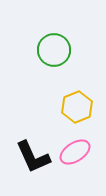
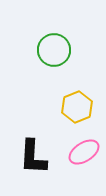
pink ellipse: moved 9 px right
black L-shape: rotated 27 degrees clockwise
